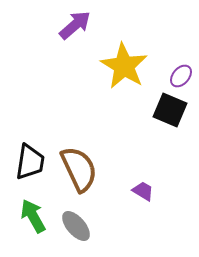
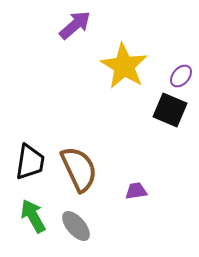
purple trapezoid: moved 7 px left; rotated 40 degrees counterclockwise
